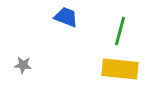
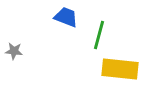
green line: moved 21 px left, 4 px down
gray star: moved 9 px left, 14 px up
